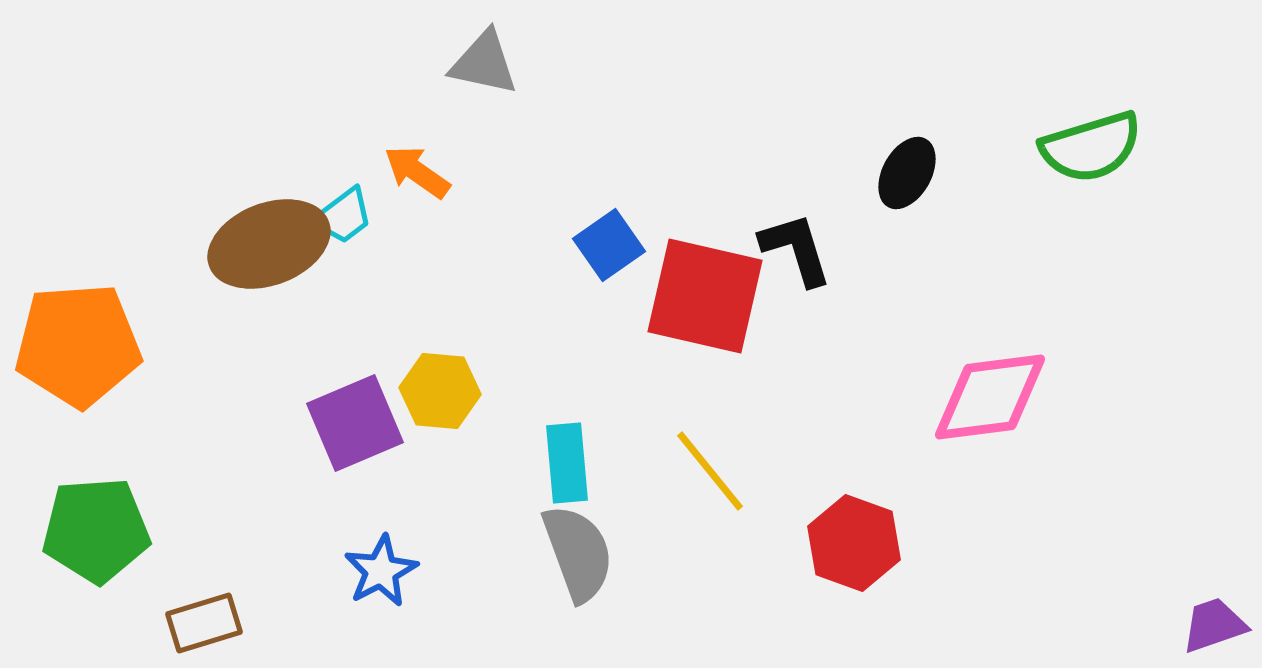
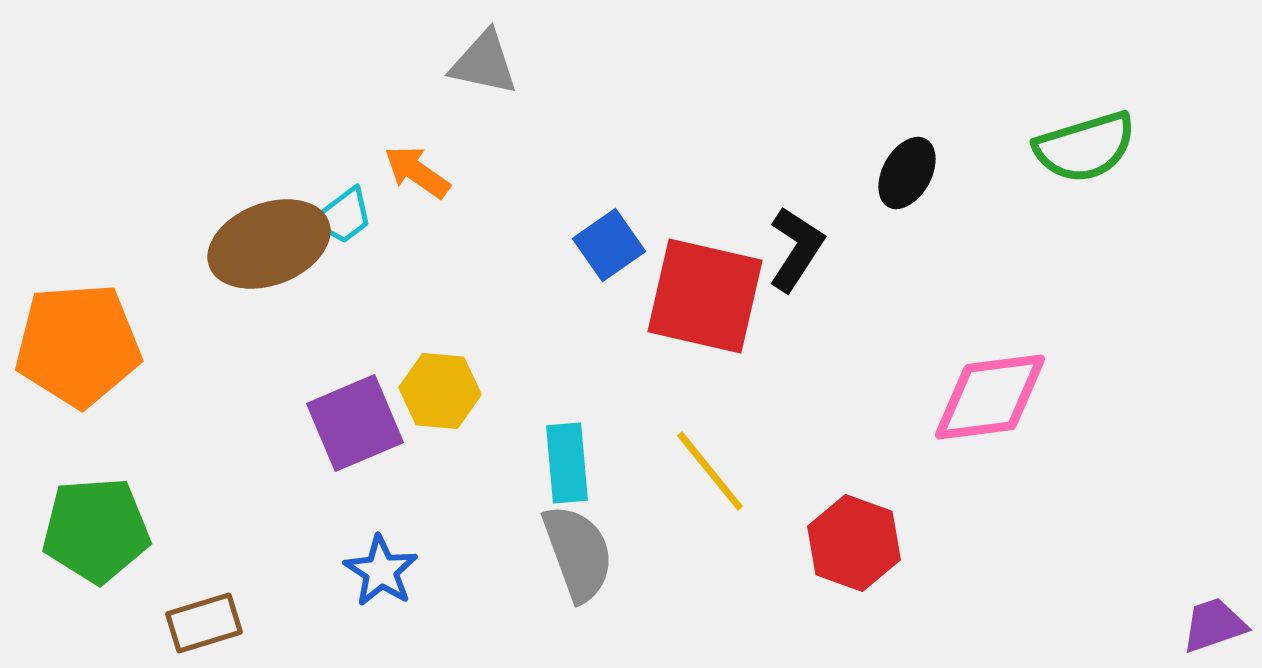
green semicircle: moved 6 px left
black L-shape: rotated 50 degrees clockwise
blue star: rotated 12 degrees counterclockwise
